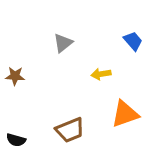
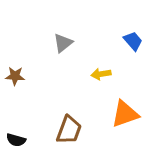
brown trapezoid: moved 1 px left; rotated 48 degrees counterclockwise
